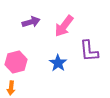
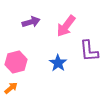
pink arrow: moved 2 px right
orange arrow: rotated 136 degrees counterclockwise
